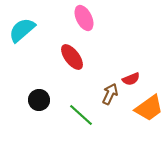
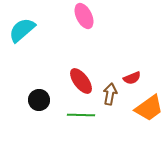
pink ellipse: moved 2 px up
red ellipse: moved 9 px right, 24 px down
red semicircle: moved 1 px right, 1 px up
brown arrow: rotated 15 degrees counterclockwise
green line: rotated 40 degrees counterclockwise
